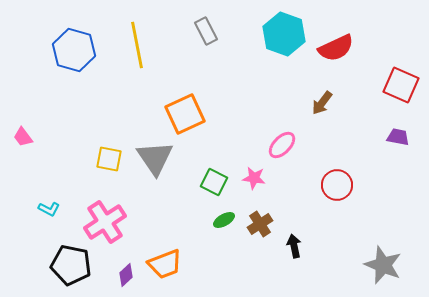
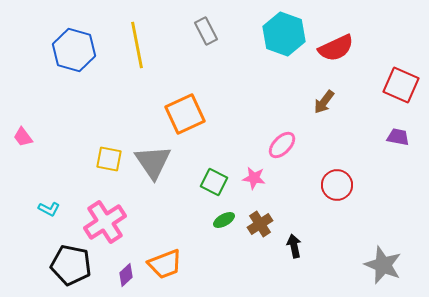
brown arrow: moved 2 px right, 1 px up
gray triangle: moved 2 px left, 4 px down
